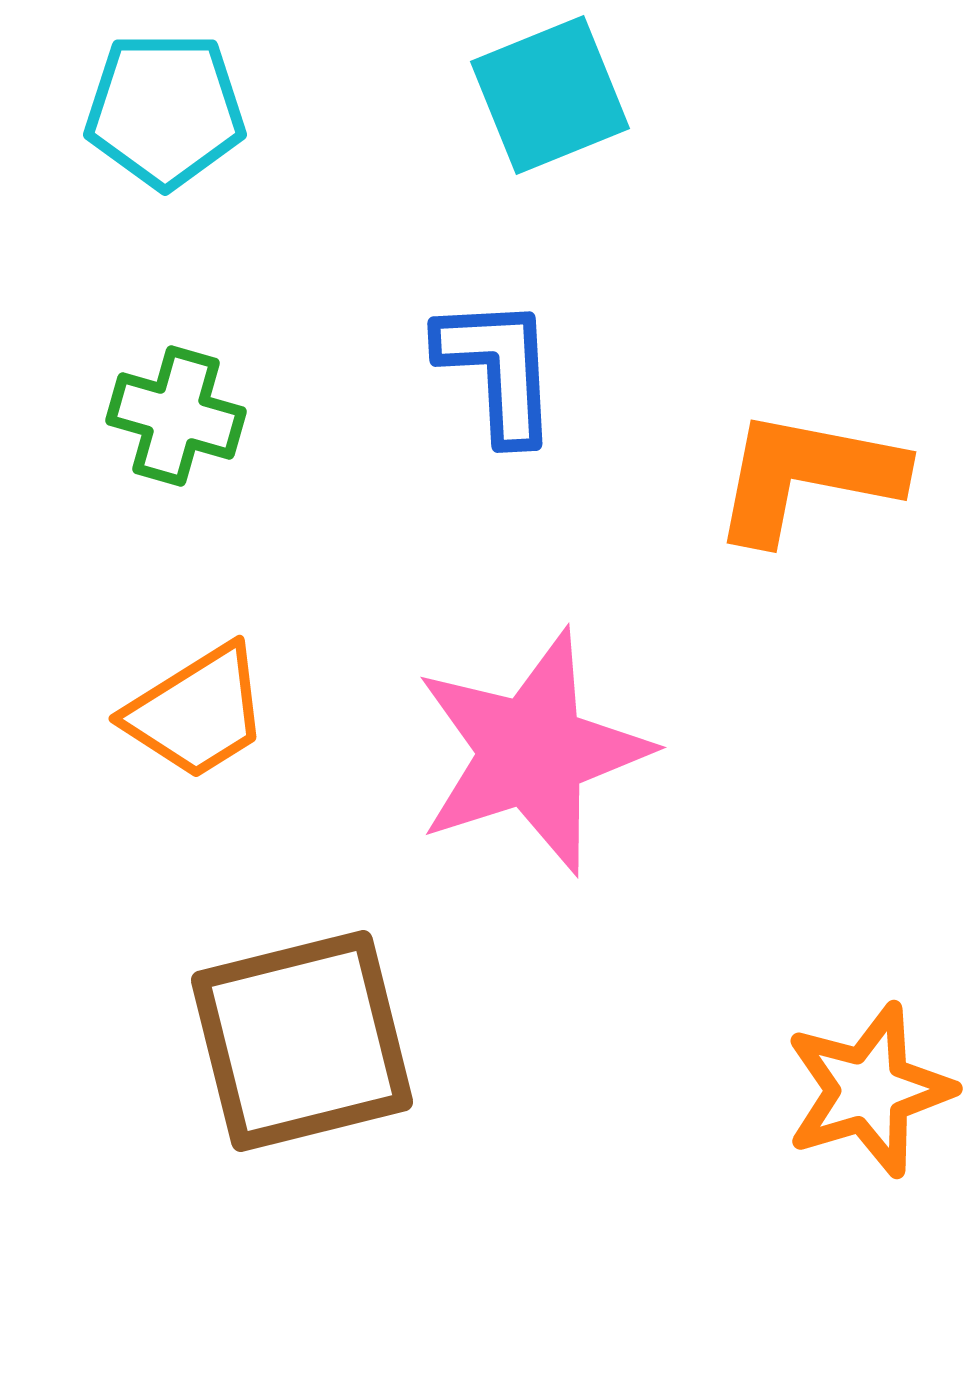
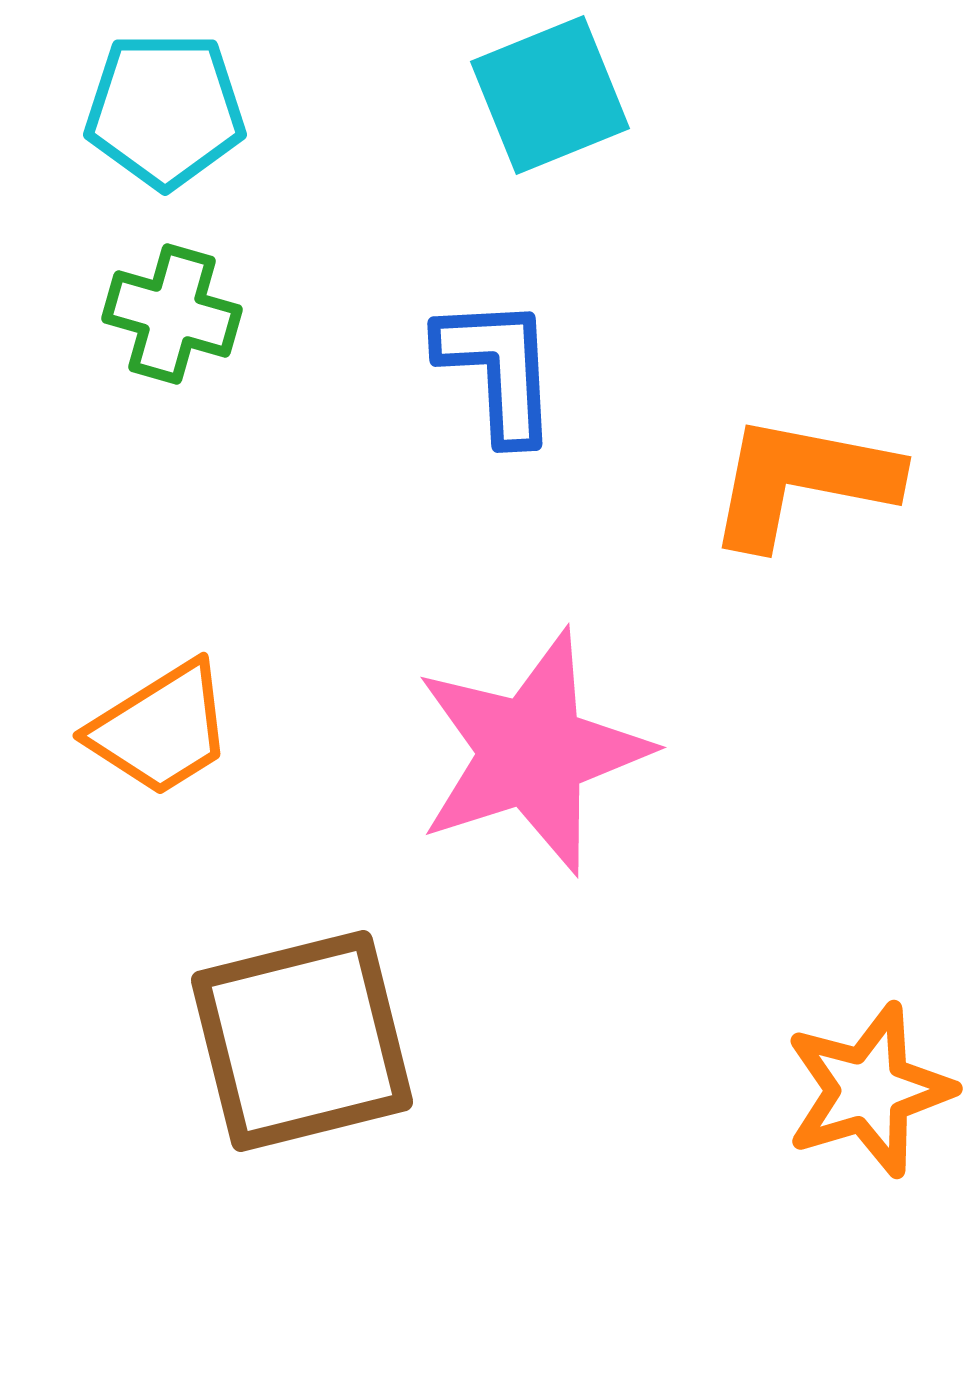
green cross: moved 4 px left, 102 px up
orange L-shape: moved 5 px left, 5 px down
orange trapezoid: moved 36 px left, 17 px down
